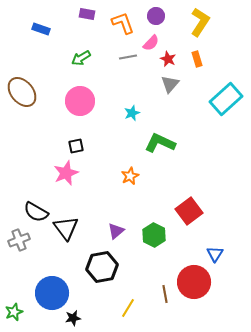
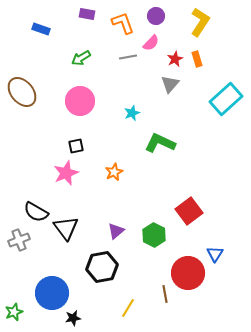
red star: moved 7 px right; rotated 21 degrees clockwise
orange star: moved 16 px left, 4 px up
red circle: moved 6 px left, 9 px up
